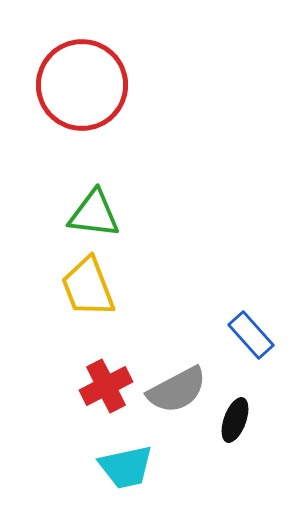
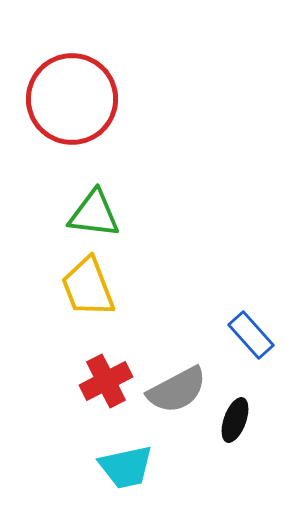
red circle: moved 10 px left, 14 px down
red cross: moved 5 px up
